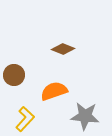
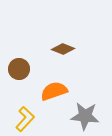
brown circle: moved 5 px right, 6 px up
